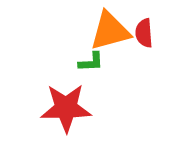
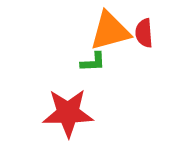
green L-shape: moved 2 px right
red star: moved 2 px right, 5 px down
